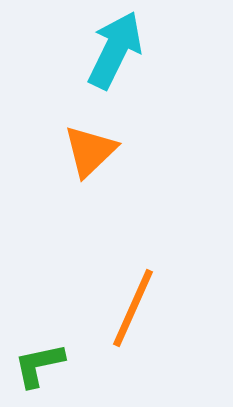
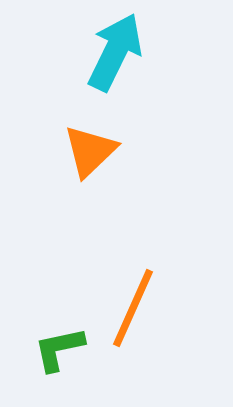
cyan arrow: moved 2 px down
green L-shape: moved 20 px right, 16 px up
